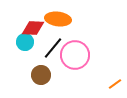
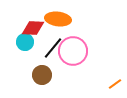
pink circle: moved 2 px left, 4 px up
brown circle: moved 1 px right
